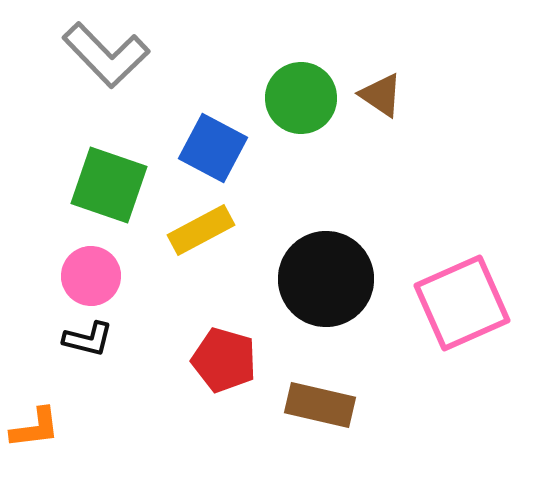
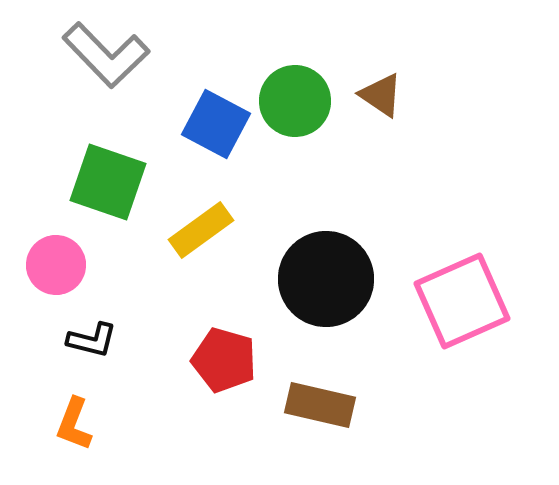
green circle: moved 6 px left, 3 px down
blue square: moved 3 px right, 24 px up
green square: moved 1 px left, 3 px up
yellow rectangle: rotated 8 degrees counterclockwise
pink circle: moved 35 px left, 11 px up
pink square: moved 2 px up
black L-shape: moved 4 px right, 1 px down
orange L-shape: moved 39 px right, 4 px up; rotated 118 degrees clockwise
